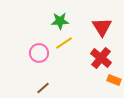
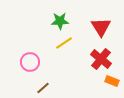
red triangle: moved 1 px left
pink circle: moved 9 px left, 9 px down
red cross: moved 1 px down
orange rectangle: moved 2 px left, 1 px down
